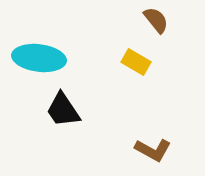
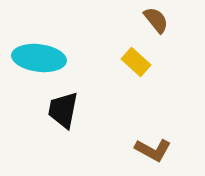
yellow rectangle: rotated 12 degrees clockwise
black trapezoid: rotated 45 degrees clockwise
